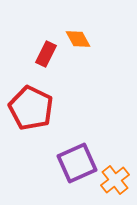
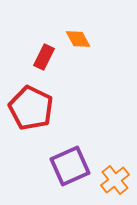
red rectangle: moved 2 px left, 3 px down
purple square: moved 7 px left, 3 px down
